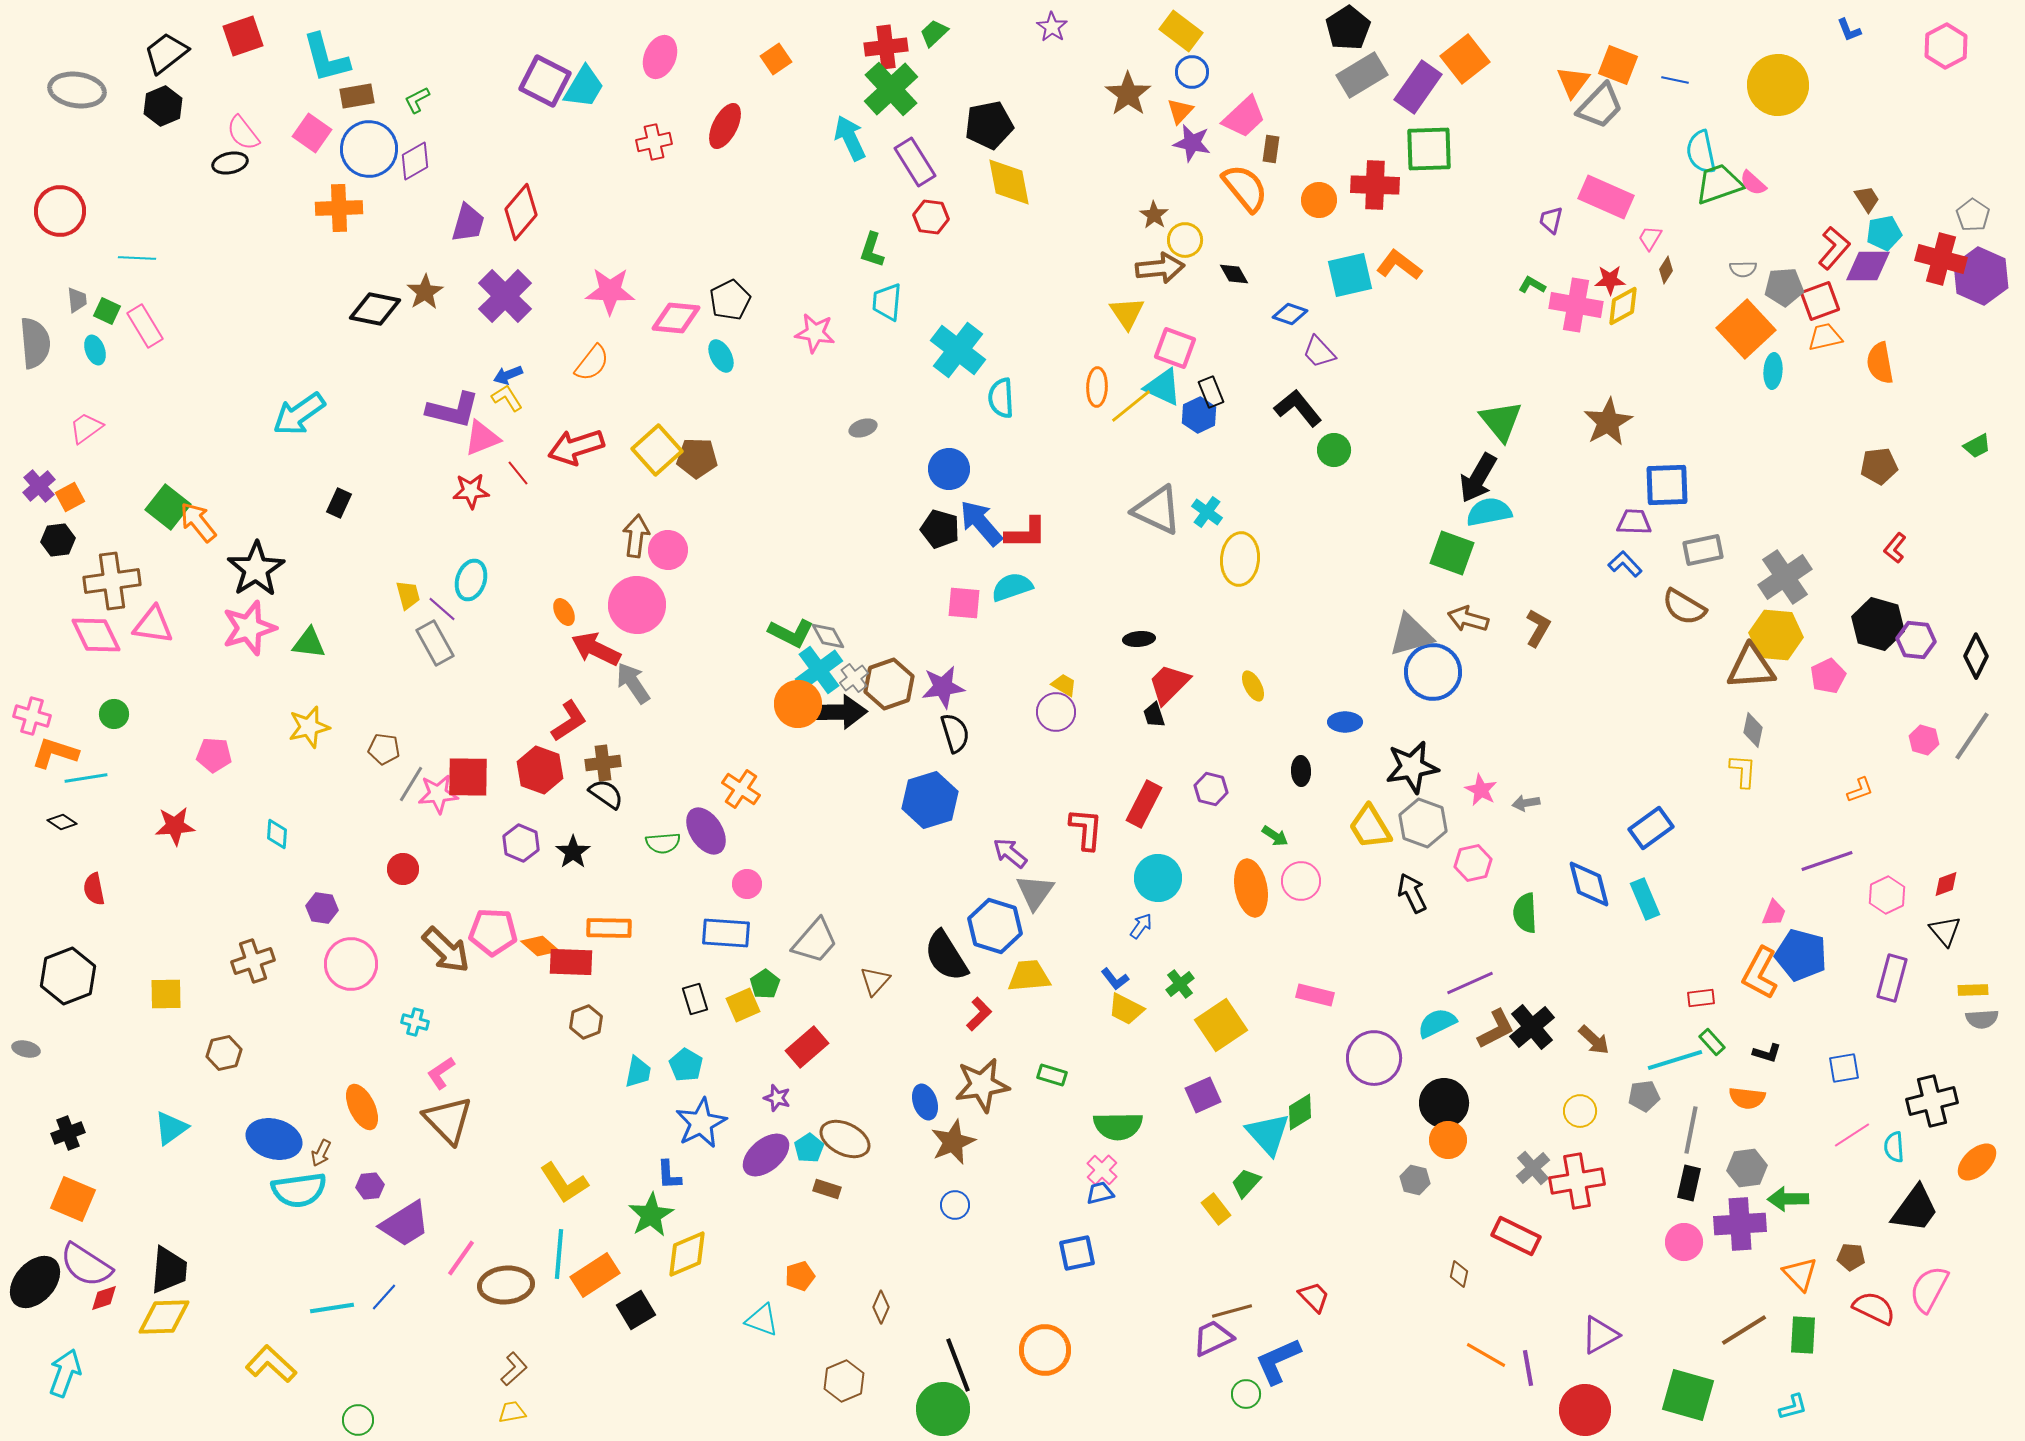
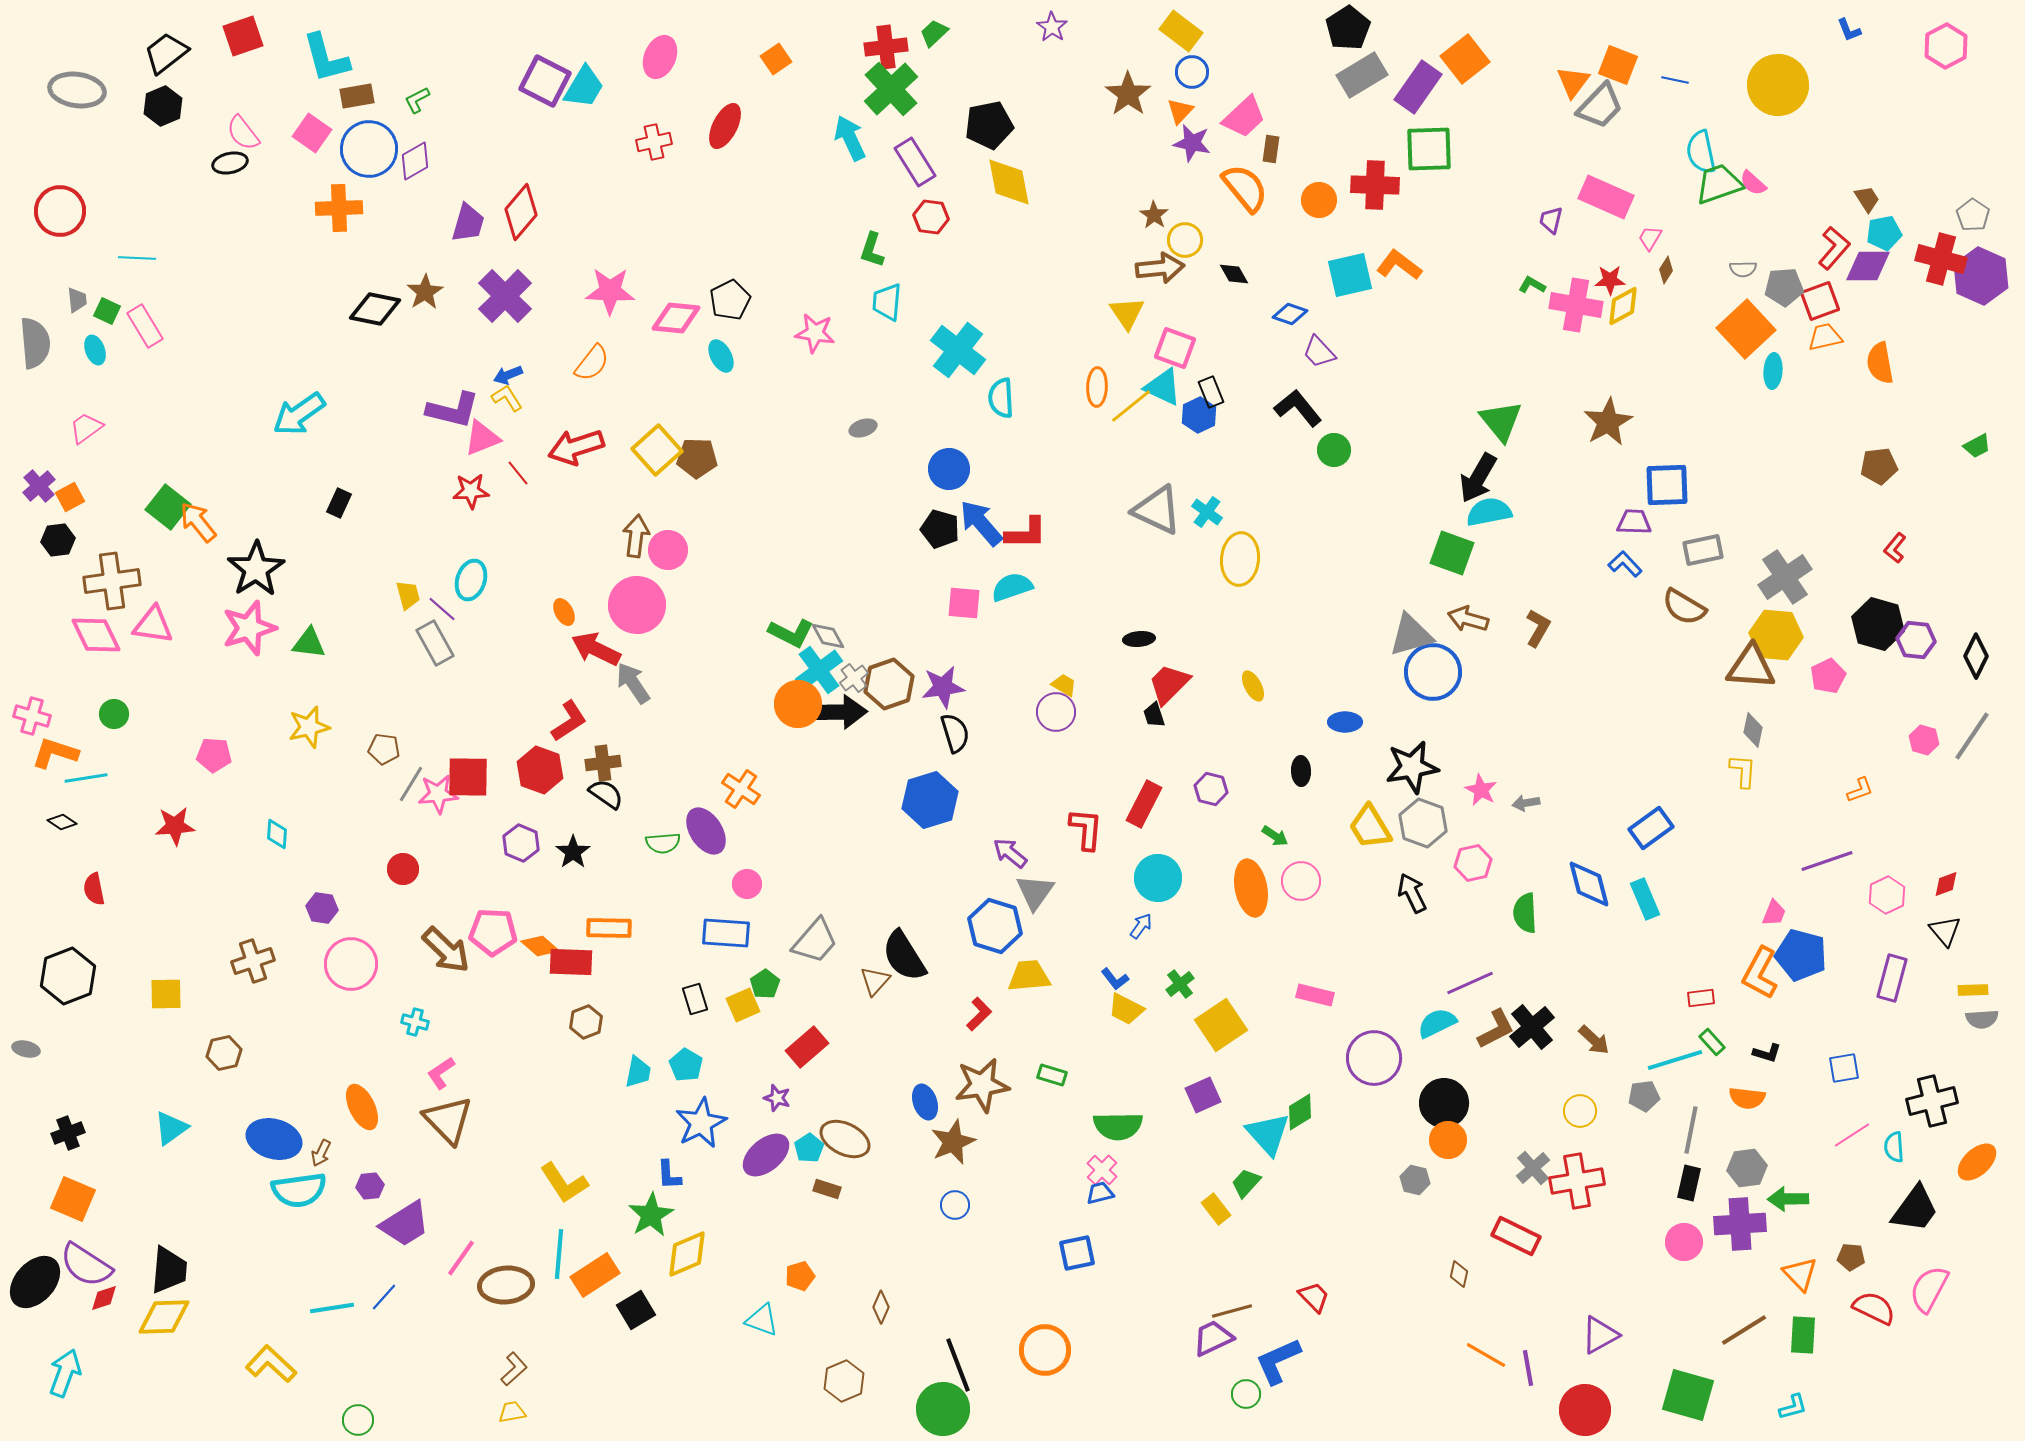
brown triangle at (1751, 667): rotated 8 degrees clockwise
black semicircle at (946, 956): moved 42 px left
